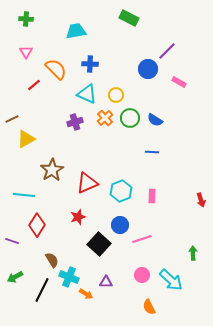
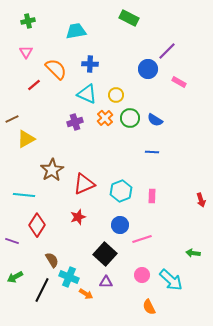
green cross at (26, 19): moved 2 px right, 2 px down; rotated 16 degrees counterclockwise
red triangle at (87, 183): moved 3 px left, 1 px down
black square at (99, 244): moved 6 px right, 10 px down
green arrow at (193, 253): rotated 80 degrees counterclockwise
